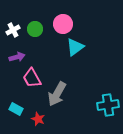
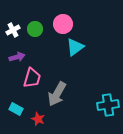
pink trapezoid: rotated 135 degrees counterclockwise
